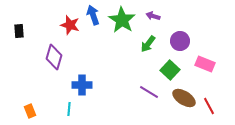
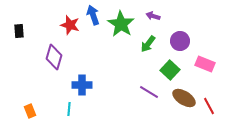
green star: moved 1 px left, 4 px down
